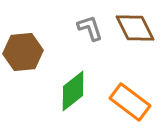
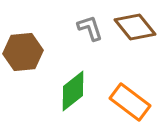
brown diamond: moved 1 px up; rotated 12 degrees counterclockwise
